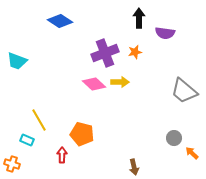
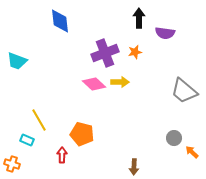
blue diamond: rotated 50 degrees clockwise
orange arrow: moved 1 px up
brown arrow: rotated 14 degrees clockwise
